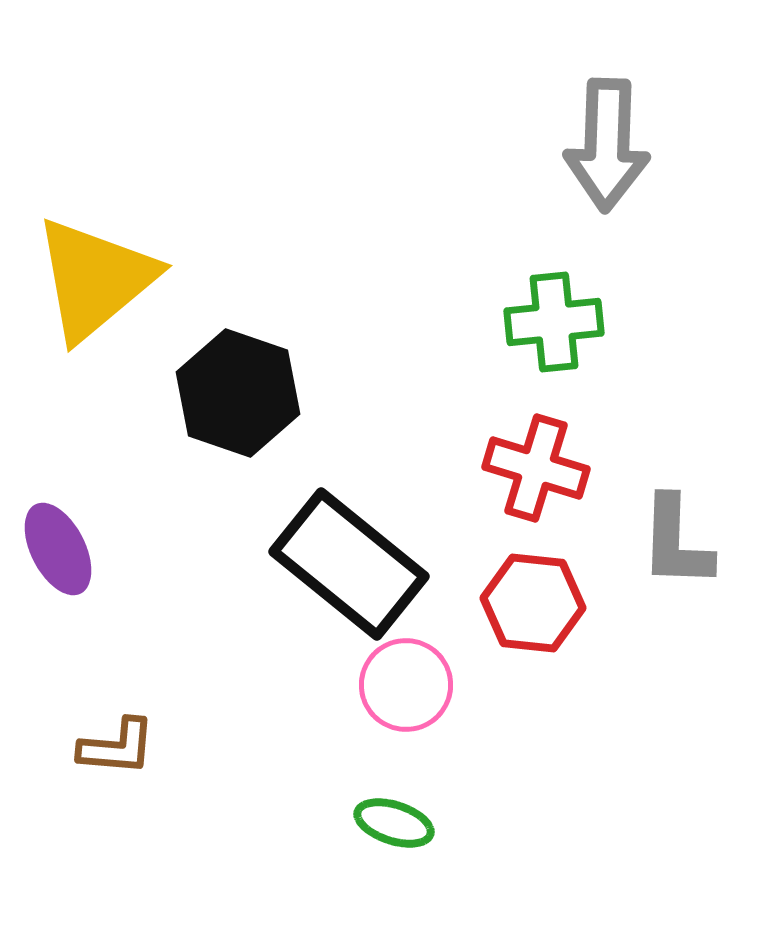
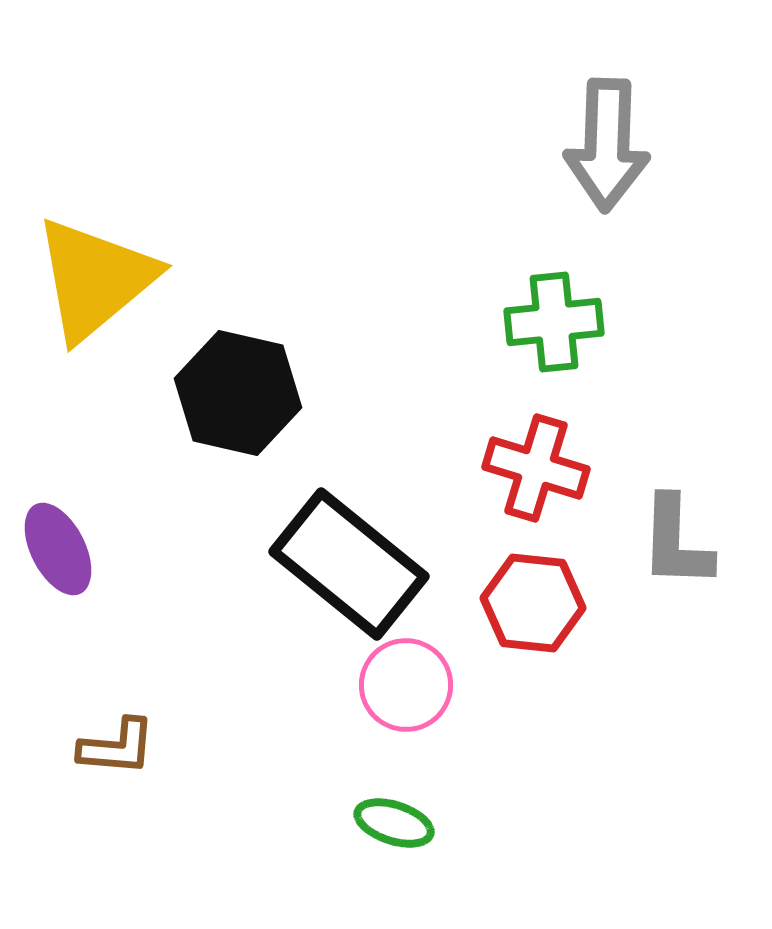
black hexagon: rotated 6 degrees counterclockwise
